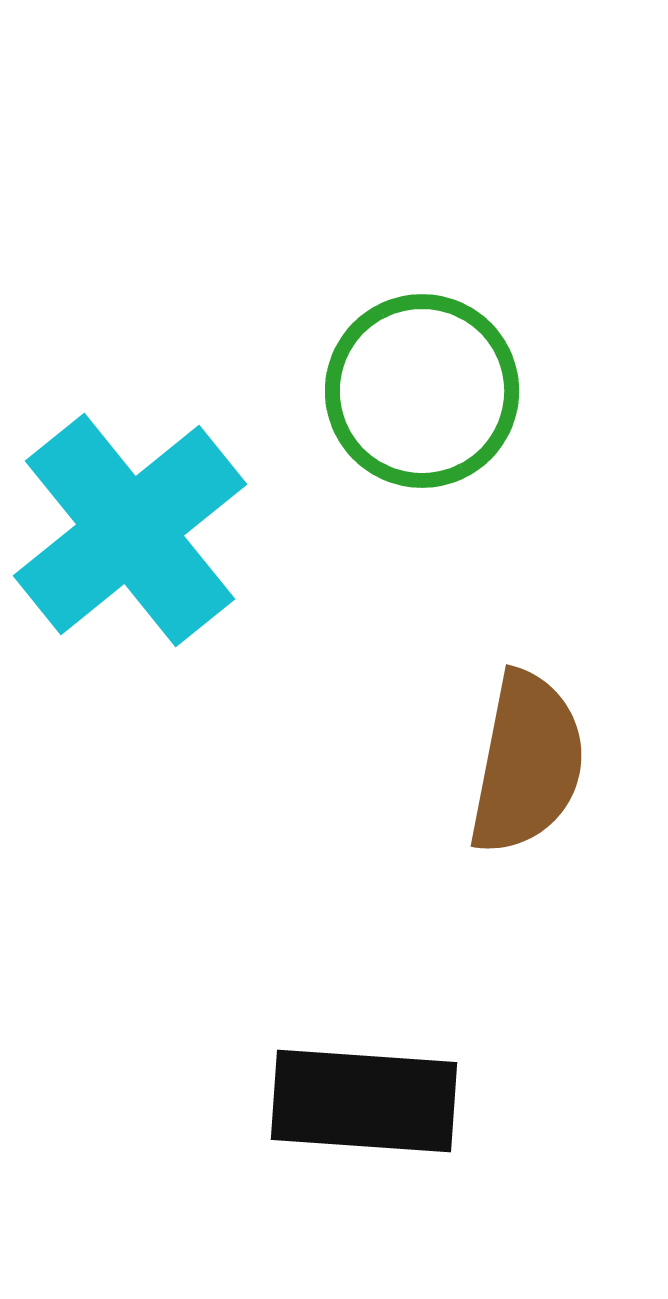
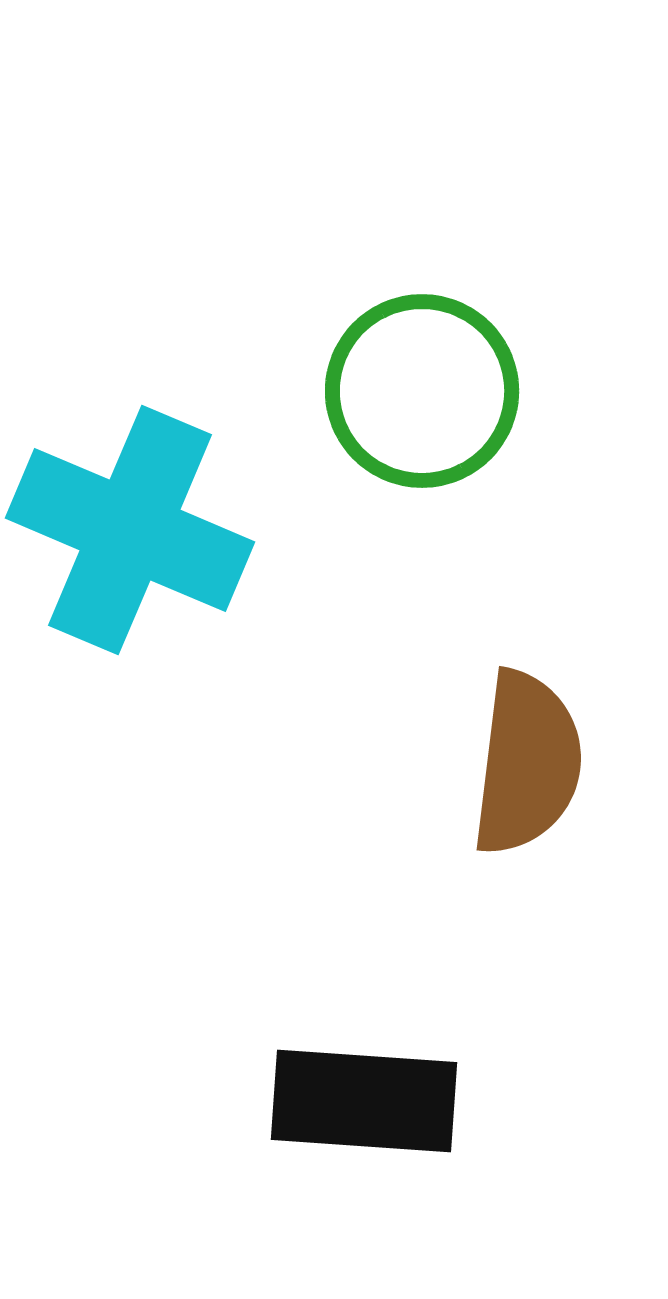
cyan cross: rotated 28 degrees counterclockwise
brown semicircle: rotated 4 degrees counterclockwise
